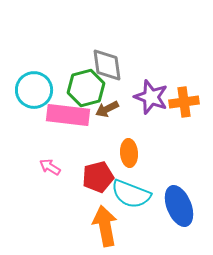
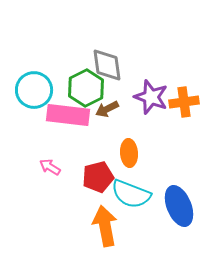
green hexagon: rotated 12 degrees counterclockwise
